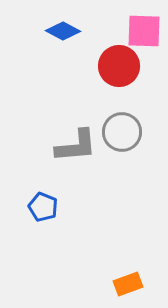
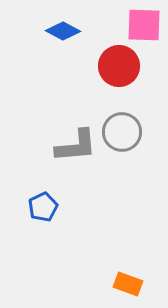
pink square: moved 6 px up
blue pentagon: rotated 24 degrees clockwise
orange rectangle: rotated 40 degrees clockwise
